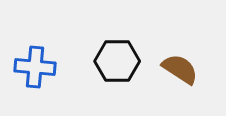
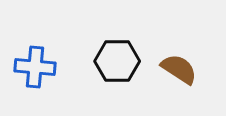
brown semicircle: moved 1 px left
